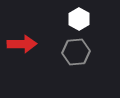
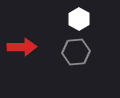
red arrow: moved 3 px down
